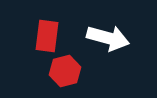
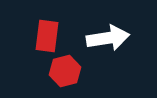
white arrow: rotated 24 degrees counterclockwise
